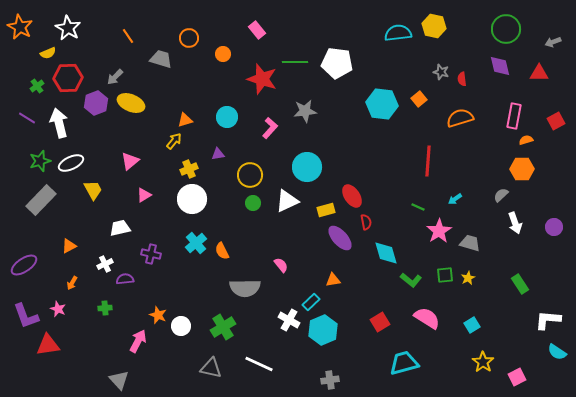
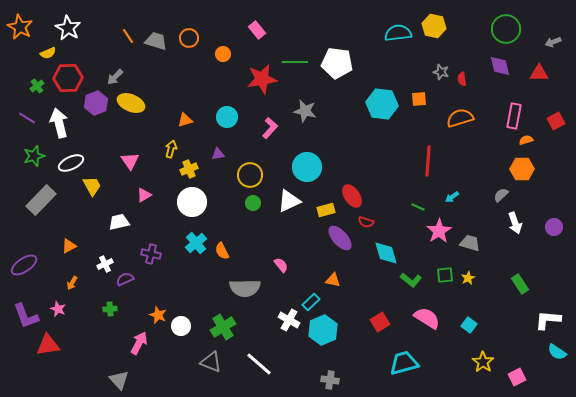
gray trapezoid at (161, 59): moved 5 px left, 18 px up
red star at (262, 79): rotated 28 degrees counterclockwise
orange square at (419, 99): rotated 35 degrees clockwise
gray star at (305, 111): rotated 20 degrees clockwise
yellow arrow at (174, 141): moved 3 px left, 8 px down; rotated 24 degrees counterclockwise
green star at (40, 161): moved 6 px left, 5 px up
pink triangle at (130, 161): rotated 24 degrees counterclockwise
yellow trapezoid at (93, 190): moved 1 px left, 4 px up
white circle at (192, 199): moved 3 px down
cyan arrow at (455, 199): moved 3 px left, 2 px up
white triangle at (287, 201): moved 2 px right
red semicircle at (366, 222): rotated 119 degrees clockwise
white trapezoid at (120, 228): moved 1 px left, 6 px up
purple semicircle at (125, 279): rotated 18 degrees counterclockwise
orange triangle at (333, 280): rotated 21 degrees clockwise
green cross at (105, 308): moved 5 px right, 1 px down
cyan square at (472, 325): moved 3 px left; rotated 21 degrees counterclockwise
pink arrow at (138, 341): moved 1 px right, 2 px down
white line at (259, 364): rotated 16 degrees clockwise
gray triangle at (211, 368): moved 6 px up; rotated 10 degrees clockwise
gray cross at (330, 380): rotated 18 degrees clockwise
